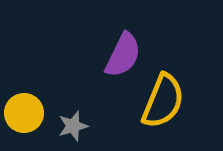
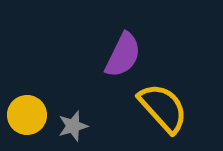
yellow semicircle: moved 7 px down; rotated 64 degrees counterclockwise
yellow circle: moved 3 px right, 2 px down
